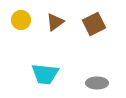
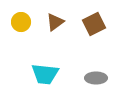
yellow circle: moved 2 px down
gray ellipse: moved 1 px left, 5 px up
